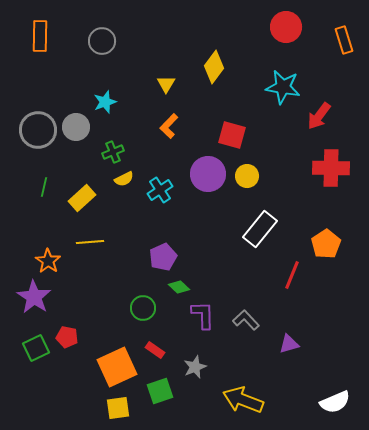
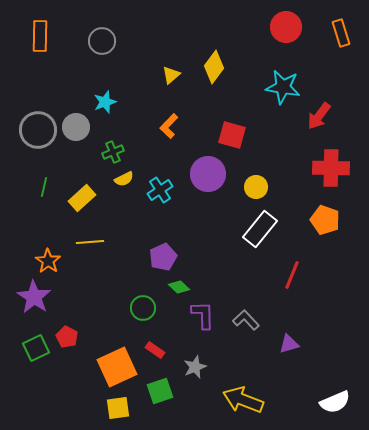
orange rectangle at (344, 40): moved 3 px left, 7 px up
yellow triangle at (166, 84): moved 5 px right, 9 px up; rotated 18 degrees clockwise
yellow circle at (247, 176): moved 9 px right, 11 px down
orange pentagon at (326, 244): moved 1 px left, 24 px up; rotated 20 degrees counterclockwise
red pentagon at (67, 337): rotated 15 degrees clockwise
